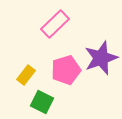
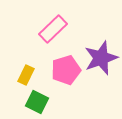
pink rectangle: moved 2 px left, 5 px down
yellow rectangle: rotated 12 degrees counterclockwise
green square: moved 5 px left
